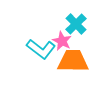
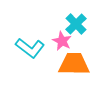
cyan L-shape: moved 11 px left, 1 px up
orange trapezoid: moved 1 px right, 3 px down
